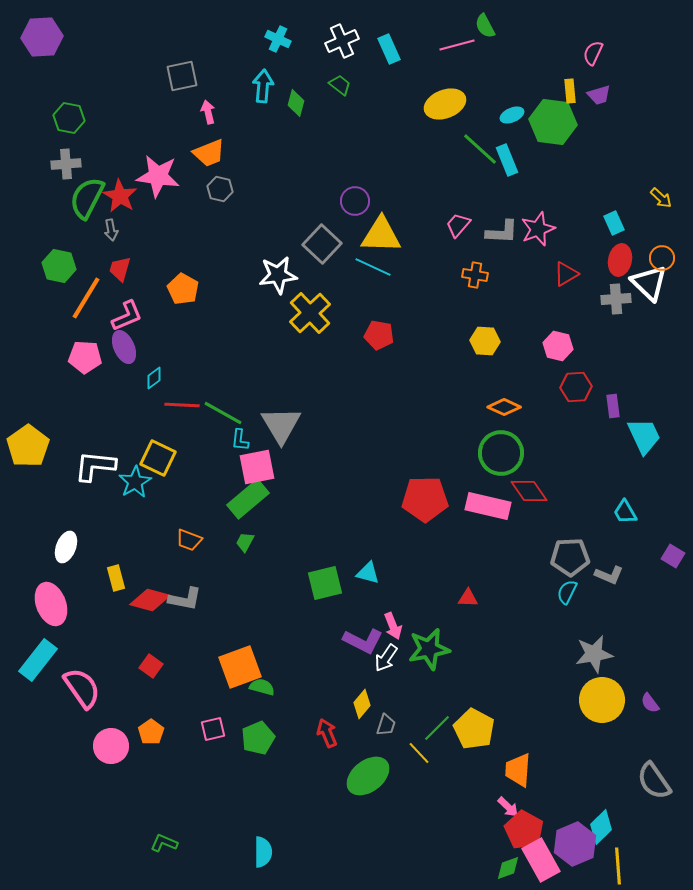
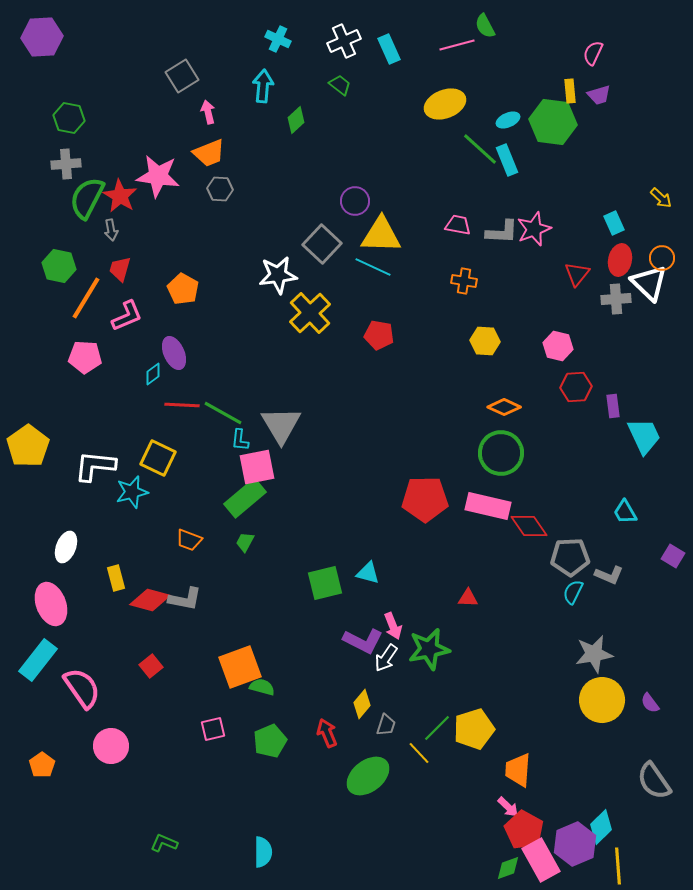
white cross at (342, 41): moved 2 px right
gray square at (182, 76): rotated 20 degrees counterclockwise
green diamond at (296, 103): moved 17 px down; rotated 32 degrees clockwise
cyan ellipse at (512, 115): moved 4 px left, 5 px down
gray hexagon at (220, 189): rotated 10 degrees counterclockwise
pink trapezoid at (458, 225): rotated 60 degrees clockwise
pink star at (538, 229): moved 4 px left
red triangle at (566, 274): moved 11 px right; rotated 20 degrees counterclockwise
orange cross at (475, 275): moved 11 px left, 6 px down
purple ellipse at (124, 347): moved 50 px right, 6 px down
cyan diamond at (154, 378): moved 1 px left, 4 px up
cyan star at (135, 482): moved 3 px left, 10 px down; rotated 16 degrees clockwise
red diamond at (529, 491): moved 35 px down
green rectangle at (248, 499): moved 3 px left, 1 px up
cyan semicircle at (567, 592): moved 6 px right
red square at (151, 666): rotated 15 degrees clockwise
yellow pentagon at (474, 729): rotated 27 degrees clockwise
orange pentagon at (151, 732): moved 109 px left, 33 px down
green pentagon at (258, 738): moved 12 px right, 3 px down
